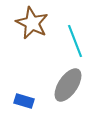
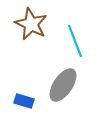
brown star: moved 1 px left, 1 px down
gray ellipse: moved 5 px left
